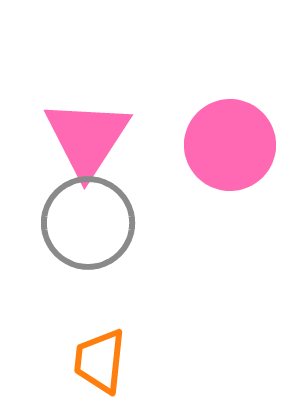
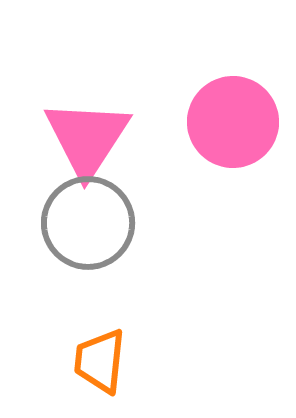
pink circle: moved 3 px right, 23 px up
